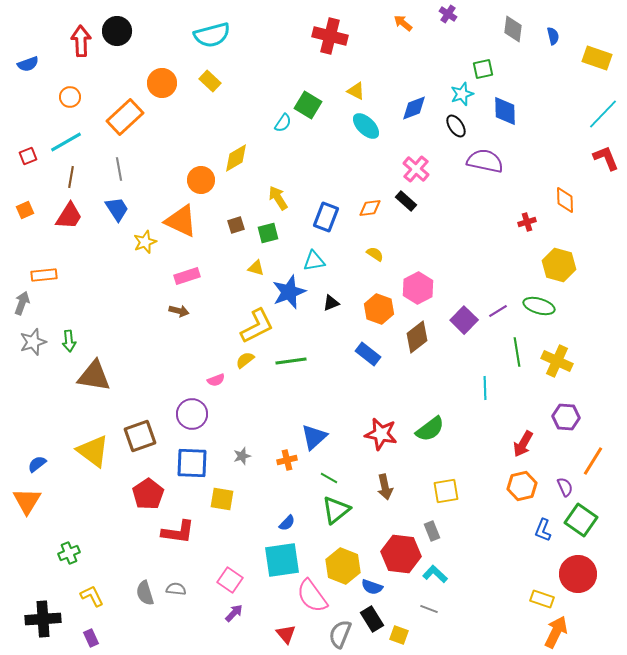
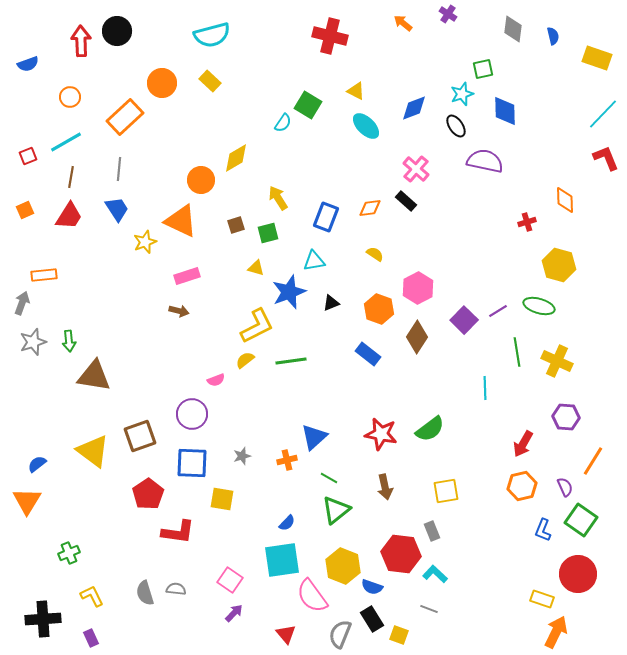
gray line at (119, 169): rotated 15 degrees clockwise
brown diamond at (417, 337): rotated 20 degrees counterclockwise
